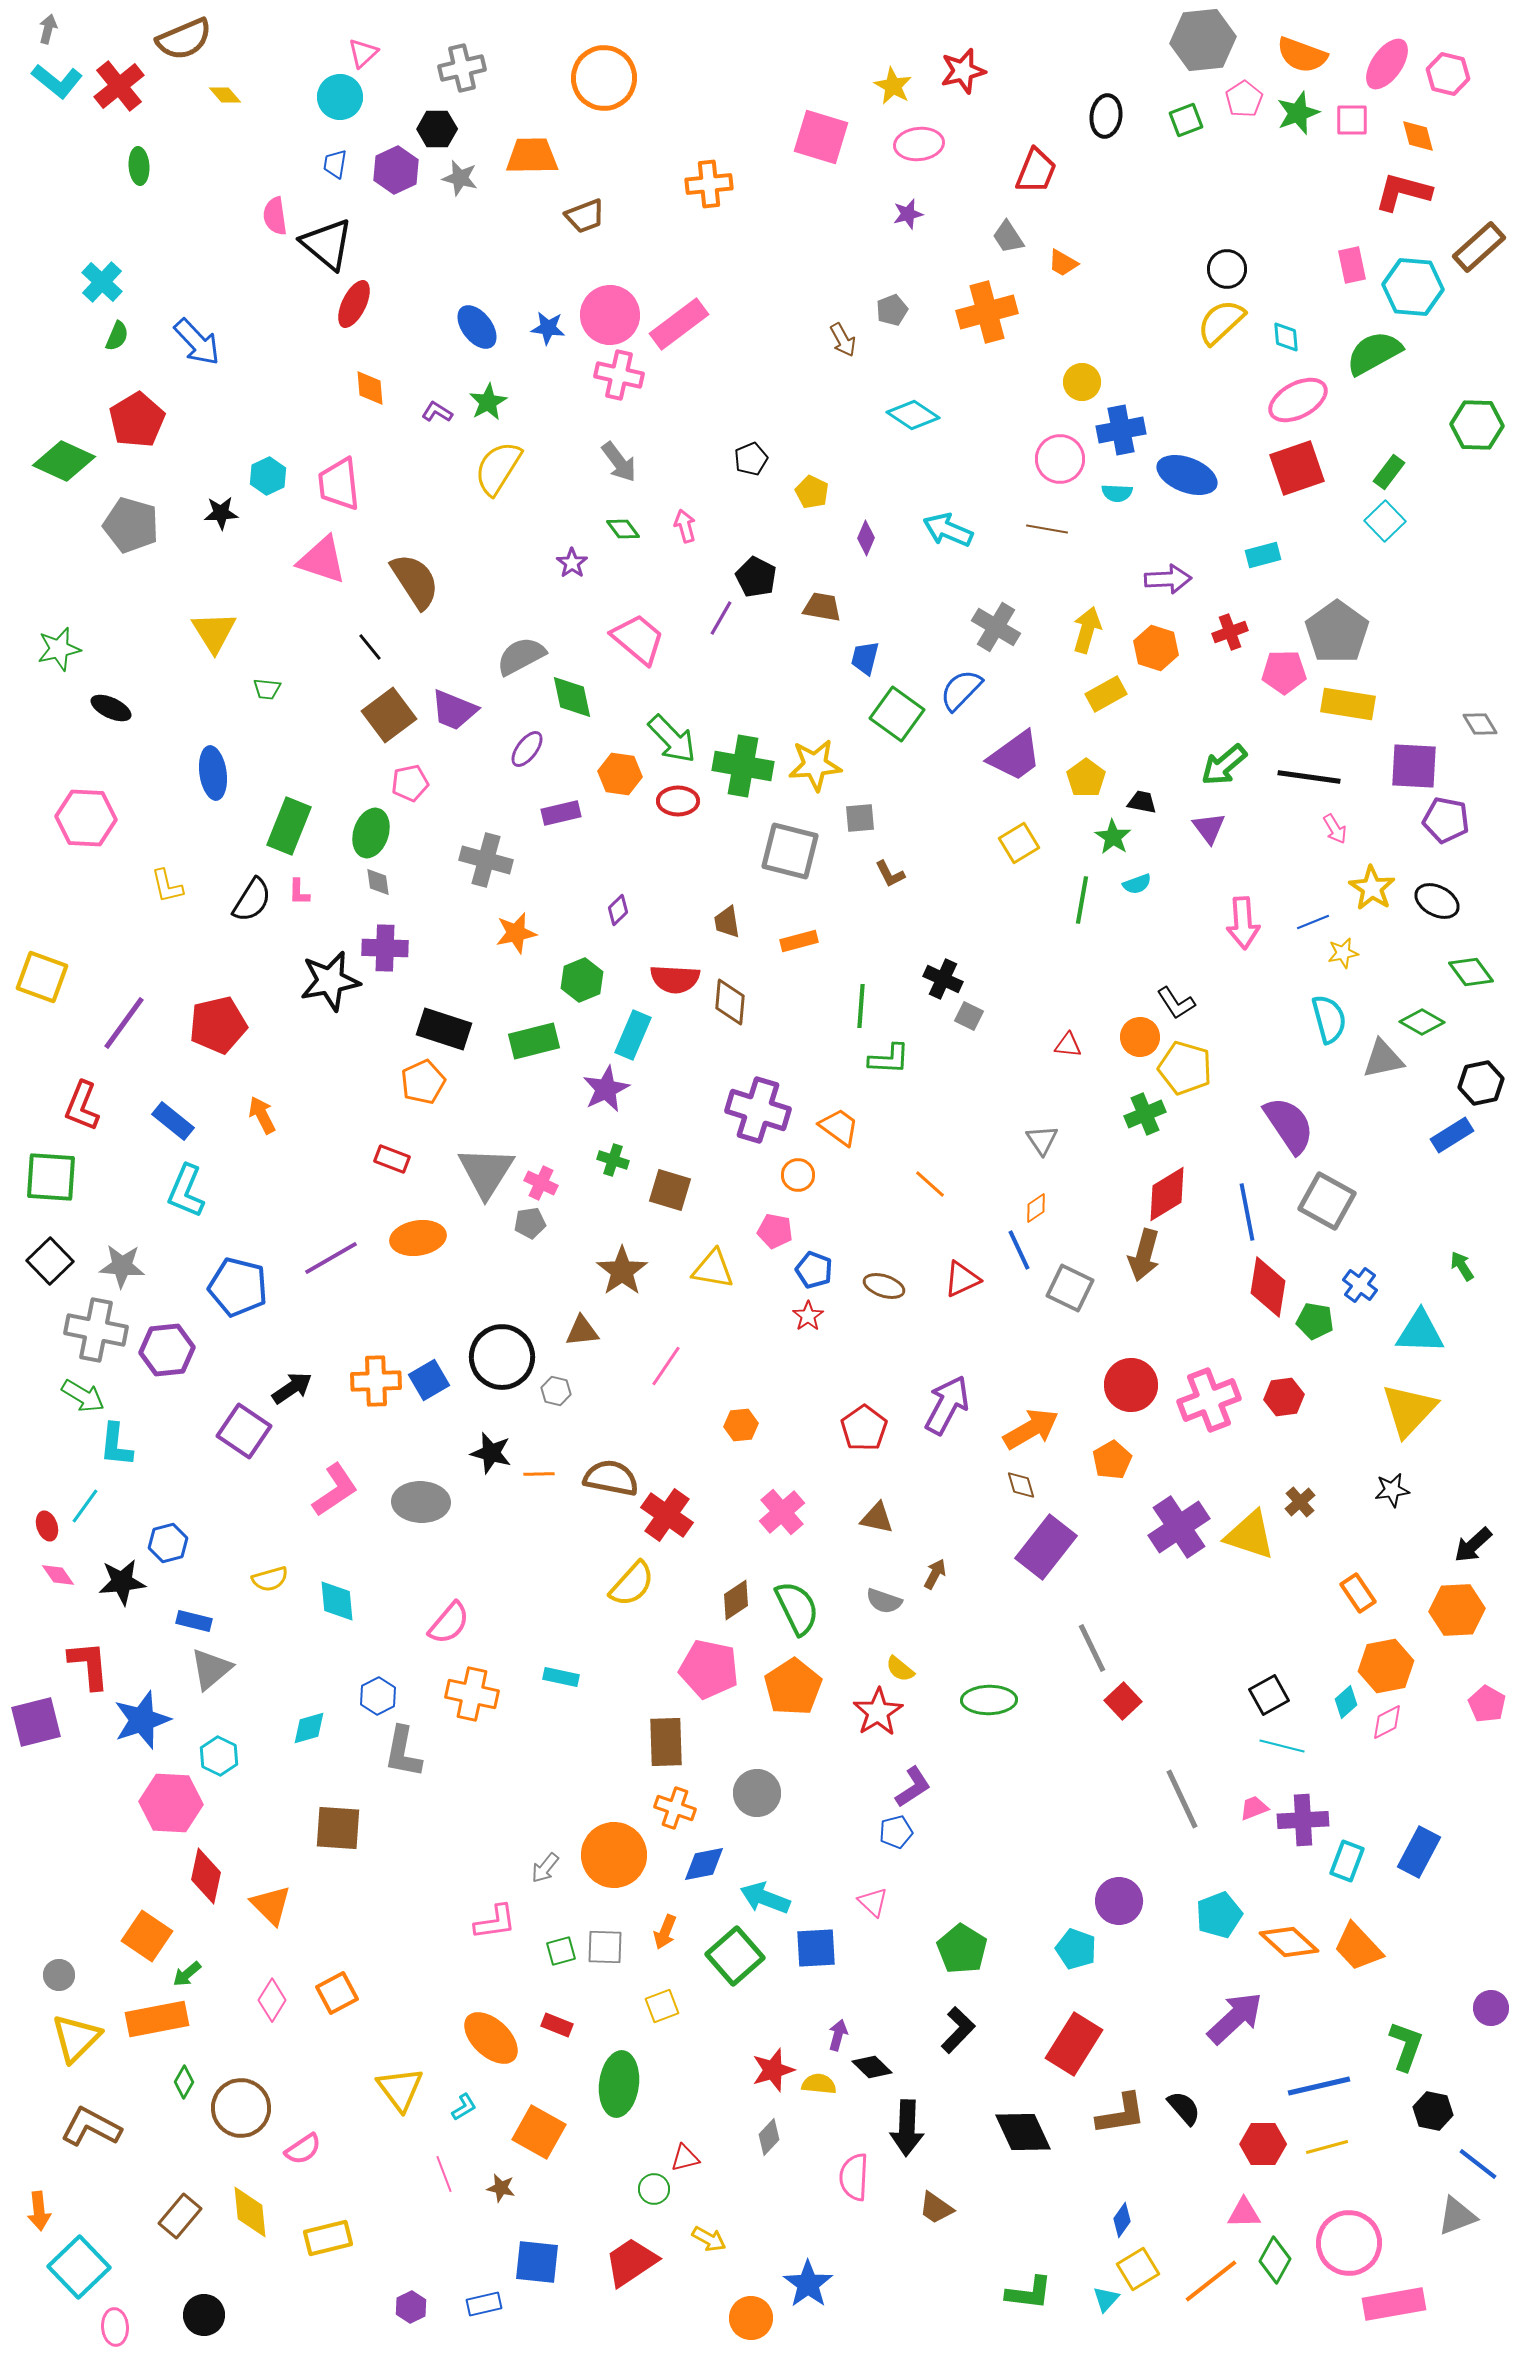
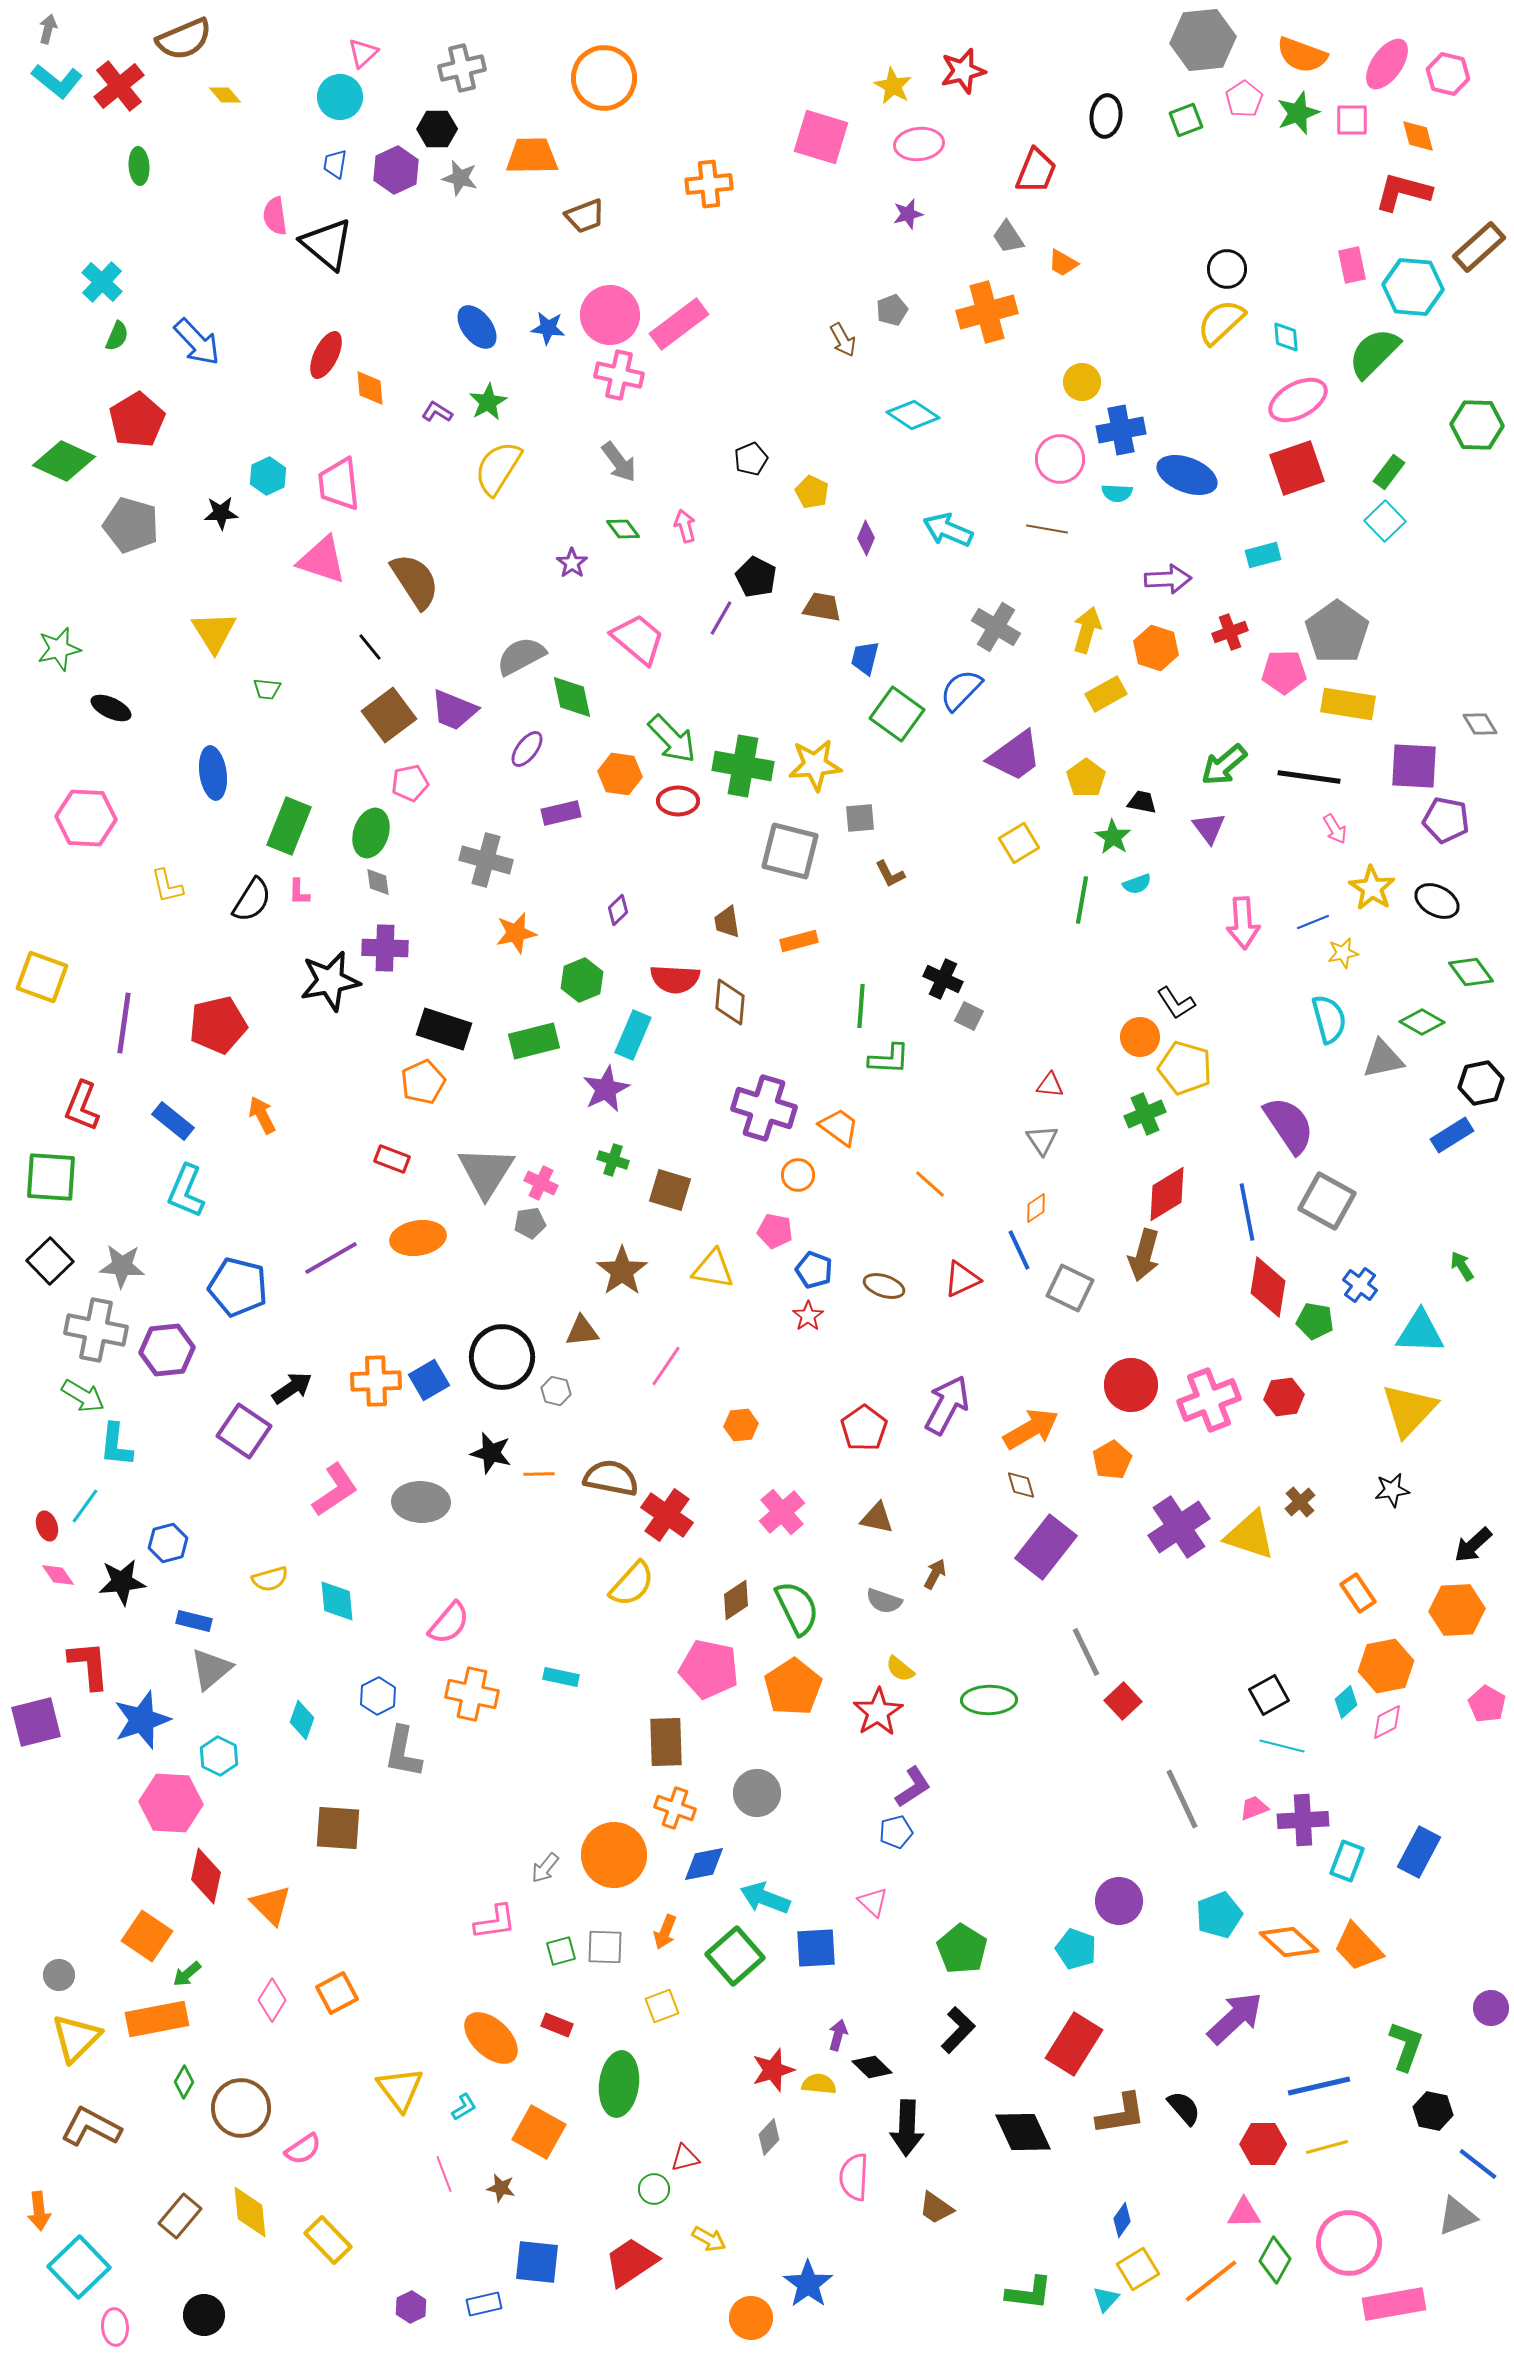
red ellipse at (354, 304): moved 28 px left, 51 px down
green semicircle at (1374, 353): rotated 16 degrees counterclockwise
purple line at (124, 1023): rotated 28 degrees counterclockwise
red triangle at (1068, 1045): moved 18 px left, 40 px down
purple cross at (758, 1110): moved 6 px right, 2 px up
gray line at (1092, 1648): moved 6 px left, 4 px down
cyan diamond at (309, 1728): moved 7 px left, 8 px up; rotated 54 degrees counterclockwise
yellow rectangle at (328, 2238): moved 2 px down; rotated 60 degrees clockwise
